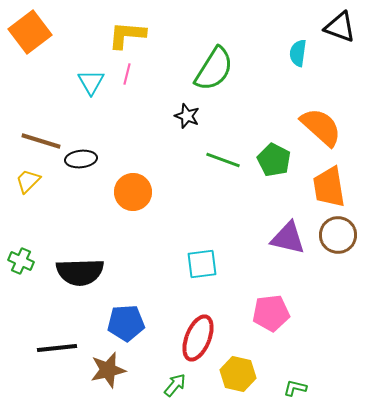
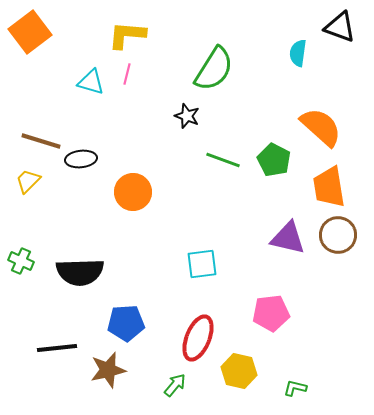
cyan triangle: rotated 44 degrees counterclockwise
yellow hexagon: moved 1 px right, 3 px up
